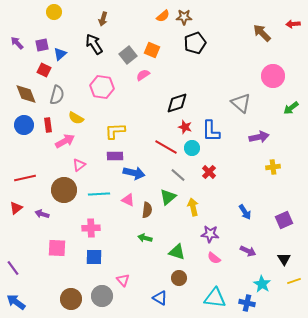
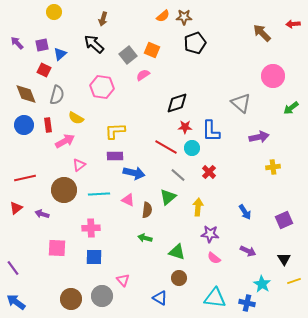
black arrow at (94, 44): rotated 15 degrees counterclockwise
red star at (185, 127): rotated 16 degrees counterclockwise
yellow arrow at (193, 207): moved 5 px right; rotated 18 degrees clockwise
